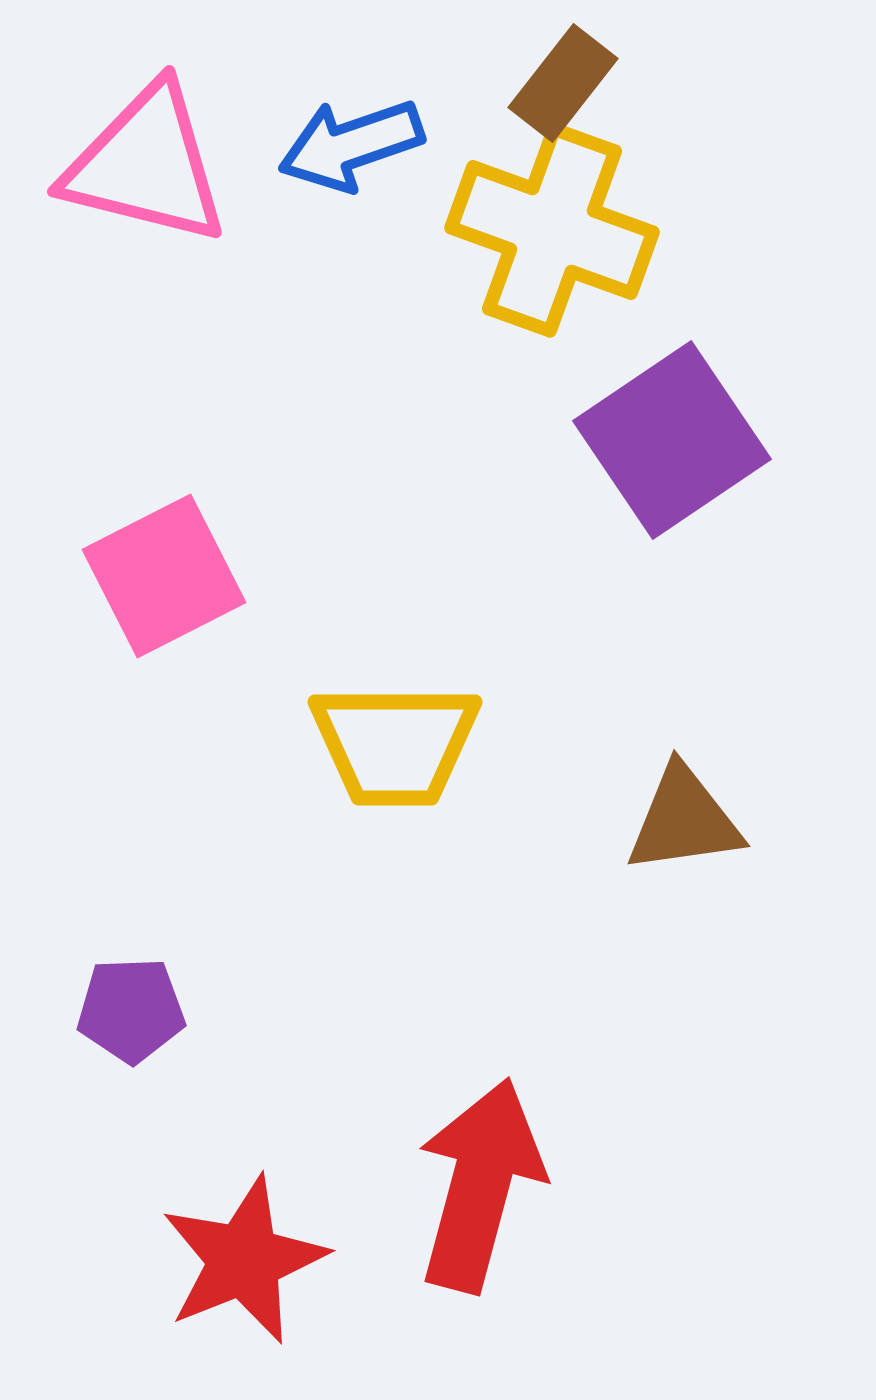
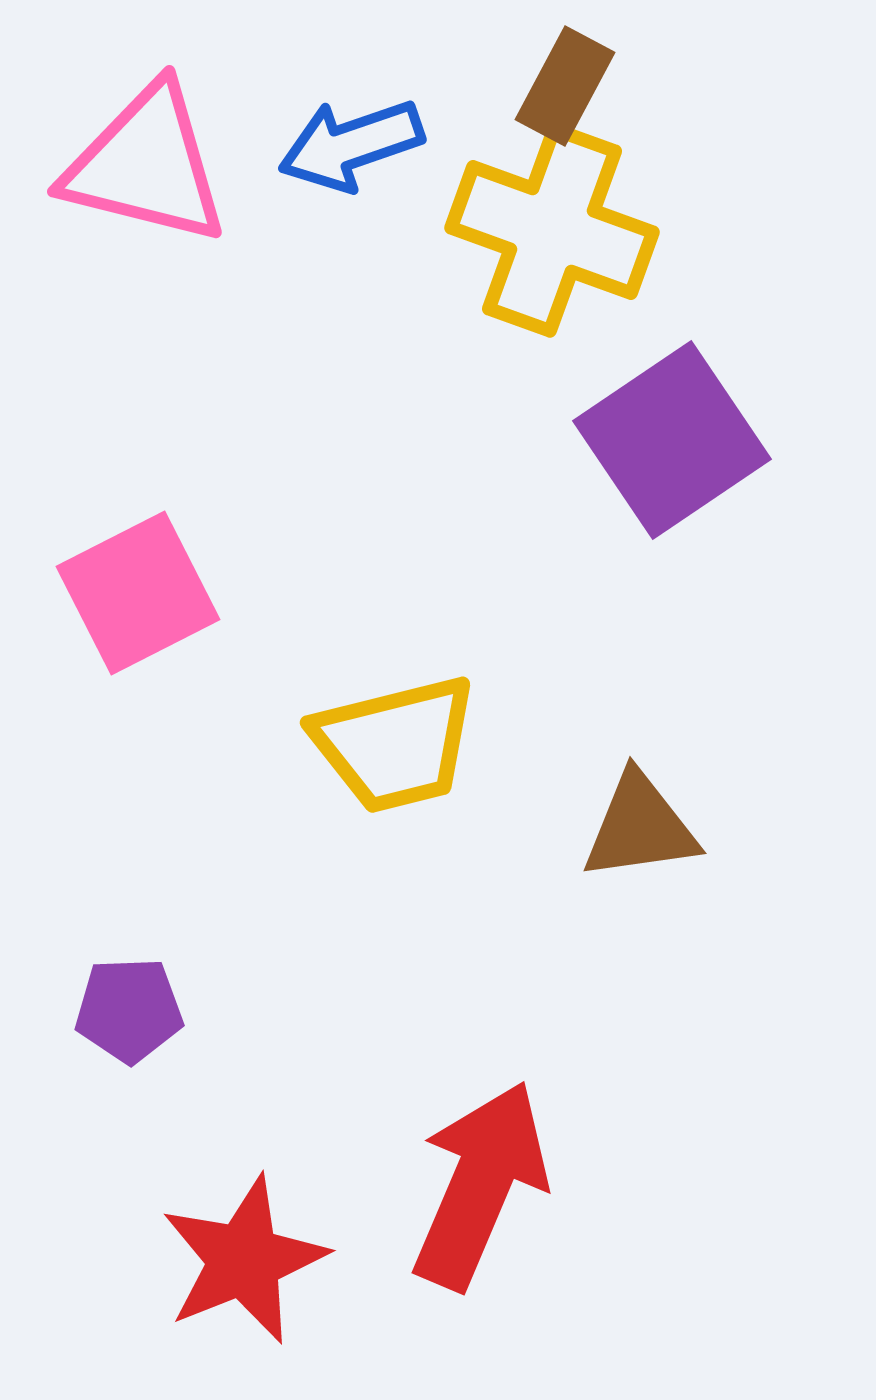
brown rectangle: moved 2 px right, 3 px down; rotated 10 degrees counterclockwise
pink square: moved 26 px left, 17 px down
yellow trapezoid: rotated 14 degrees counterclockwise
brown triangle: moved 44 px left, 7 px down
purple pentagon: moved 2 px left
red arrow: rotated 8 degrees clockwise
